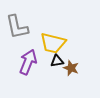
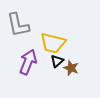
gray L-shape: moved 1 px right, 2 px up
black triangle: rotated 32 degrees counterclockwise
